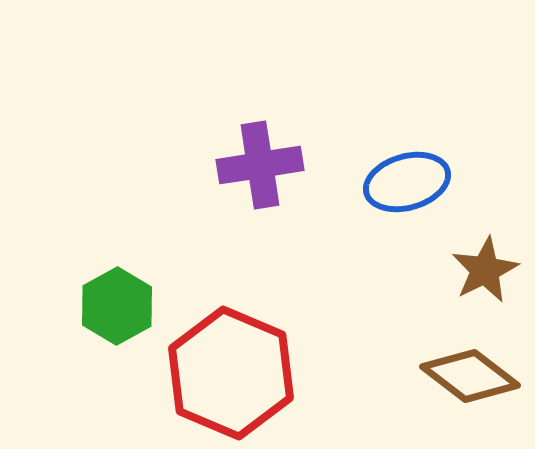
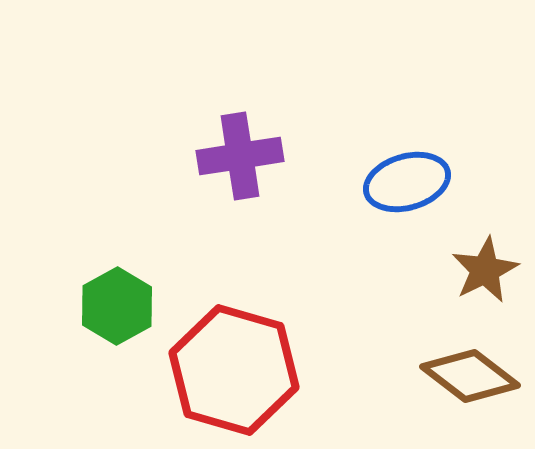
purple cross: moved 20 px left, 9 px up
red hexagon: moved 3 px right, 3 px up; rotated 7 degrees counterclockwise
